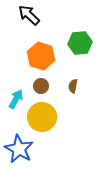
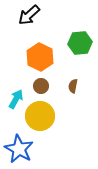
black arrow: rotated 85 degrees counterclockwise
orange hexagon: moved 1 px left, 1 px down; rotated 8 degrees clockwise
yellow circle: moved 2 px left, 1 px up
